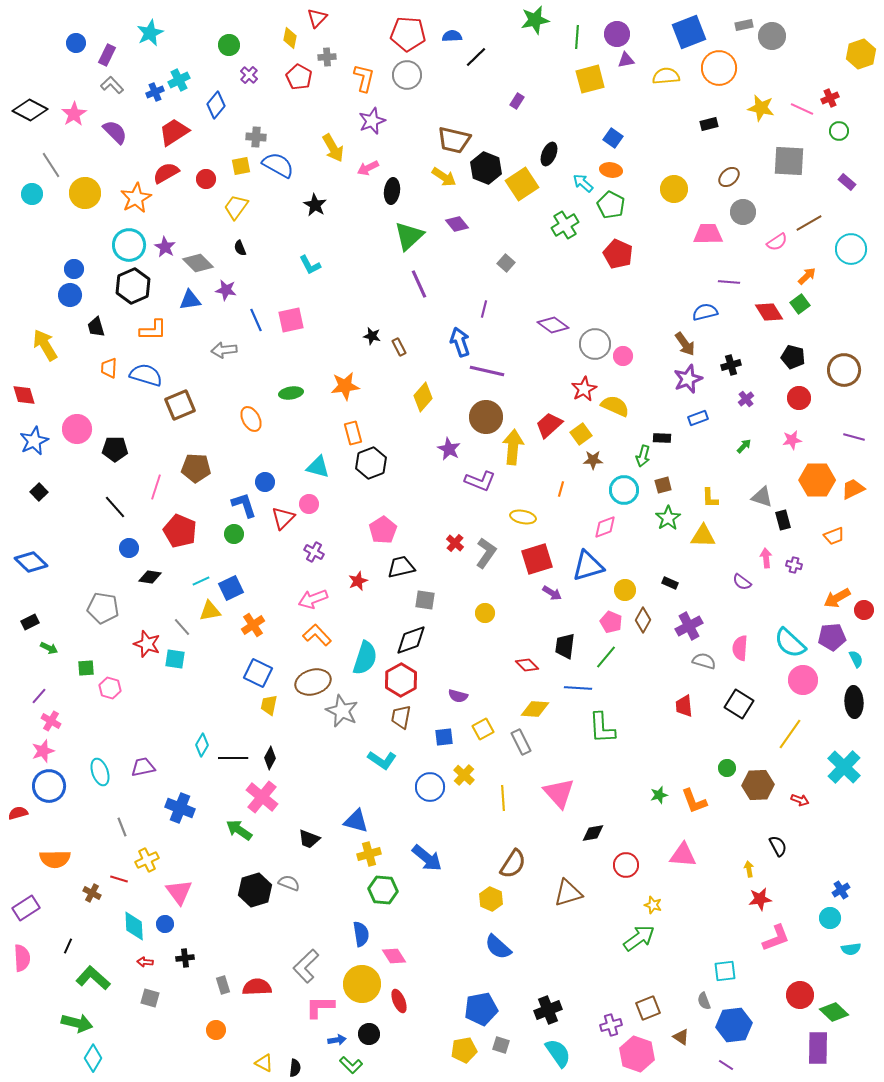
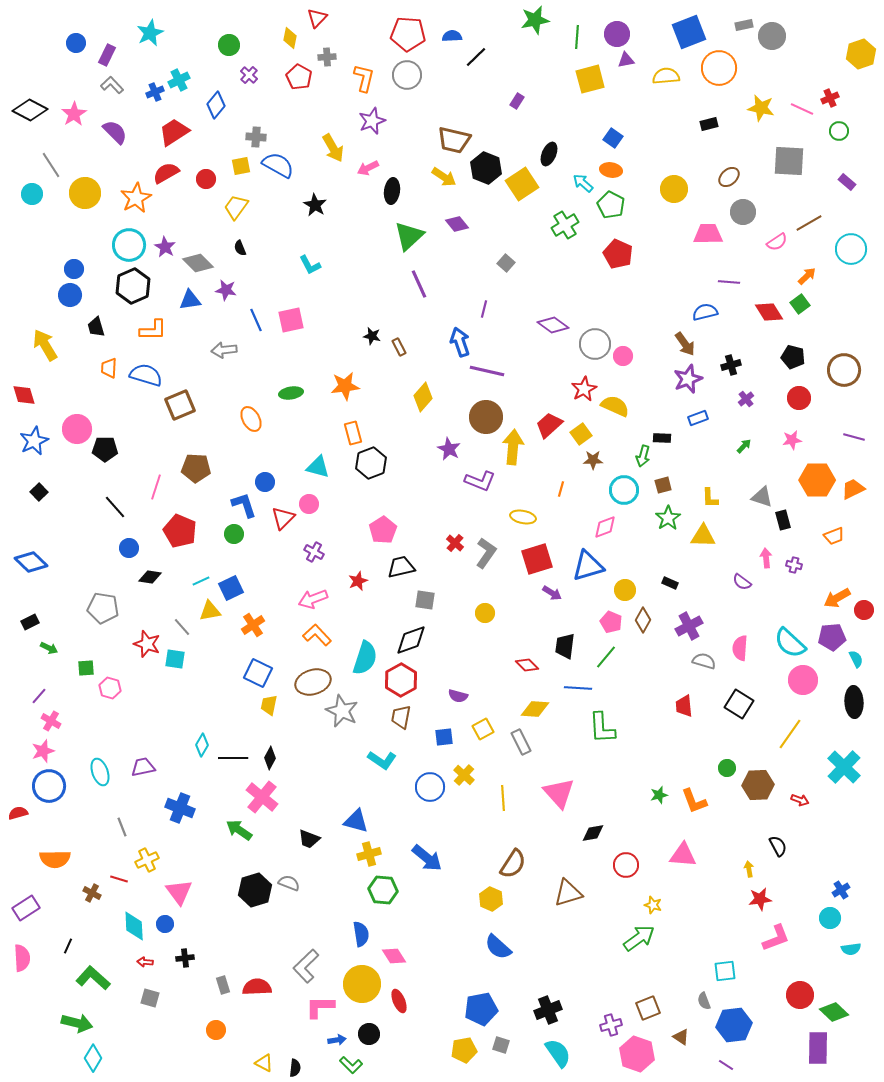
black pentagon at (115, 449): moved 10 px left
